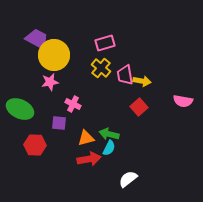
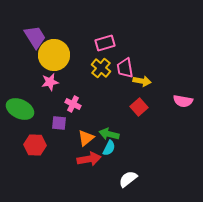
purple trapezoid: moved 2 px left, 2 px up; rotated 30 degrees clockwise
pink trapezoid: moved 7 px up
orange triangle: rotated 24 degrees counterclockwise
